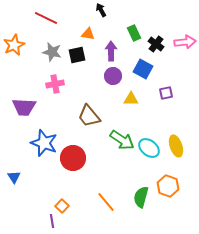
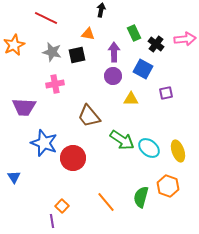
black arrow: rotated 40 degrees clockwise
pink arrow: moved 3 px up
purple arrow: moved 3 px right, 1 px down
yellow ellipse: moved 2 px right, 5 px down
